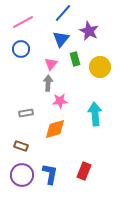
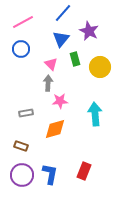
pink triangle: rotated 24 degrees counterclockwise
